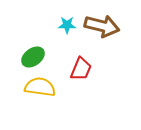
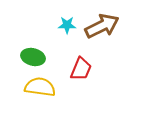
brown arrow: rotated 40 degrees counterclockwise
green ellipse: rotated 50 degrees clockwise
